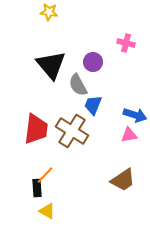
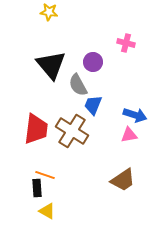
orange line: rotated 66 degrees clockwise
